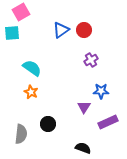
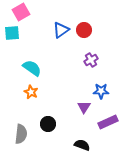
black semicircle: moved 1 px left, 3 px up
